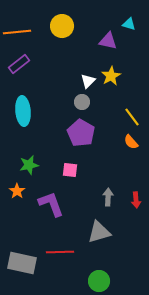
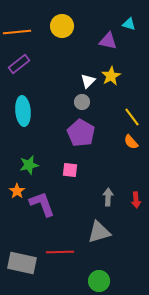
purple L-shape: moved 9 px left
